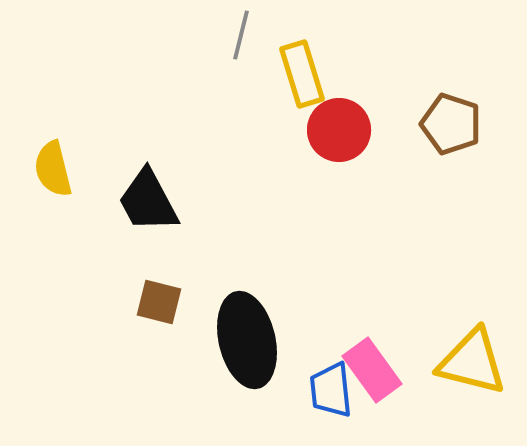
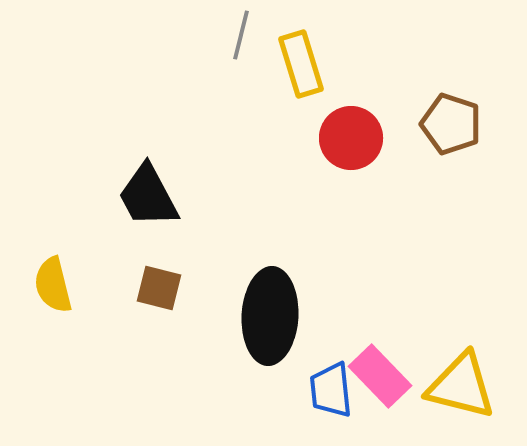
yellow rectangle: moved 1 px left, 10 px up
red circle: moved 12 px right, 8 px down
yellow semicircle: moved 116 px down
black trapezoid: moved 5 px up
brown square: moved 14 px up
black ellipse: moved 23 px right, 24 px up; rotated 16 degrees clockwise
yellow triangle: moved 11 px left, 24 px down
pink rectangle: moved 8 px right, 6 px down; rotated 8 degrees counterclockwise
